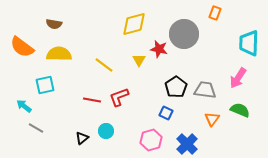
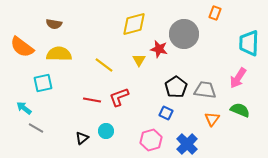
cyan square: moved 2 px left, 2 px up
cyan arrow: moved 2 px down
